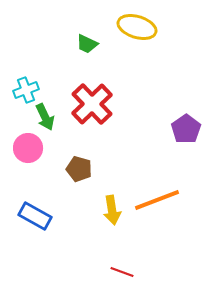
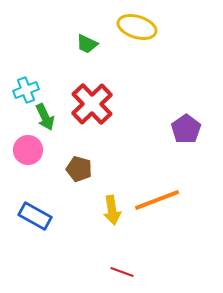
pink circle: moved 2 px down
